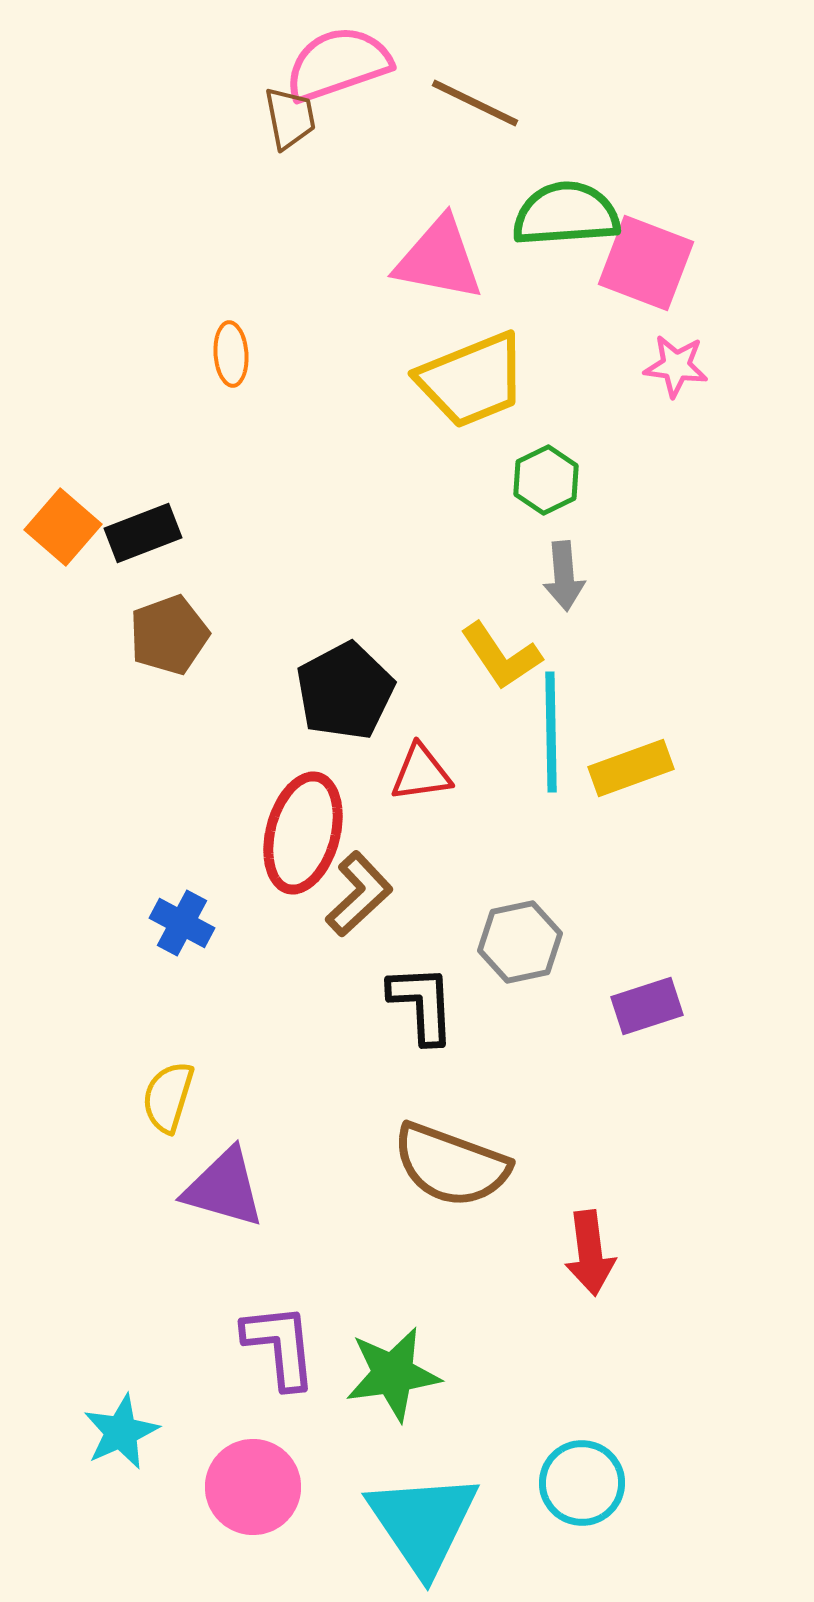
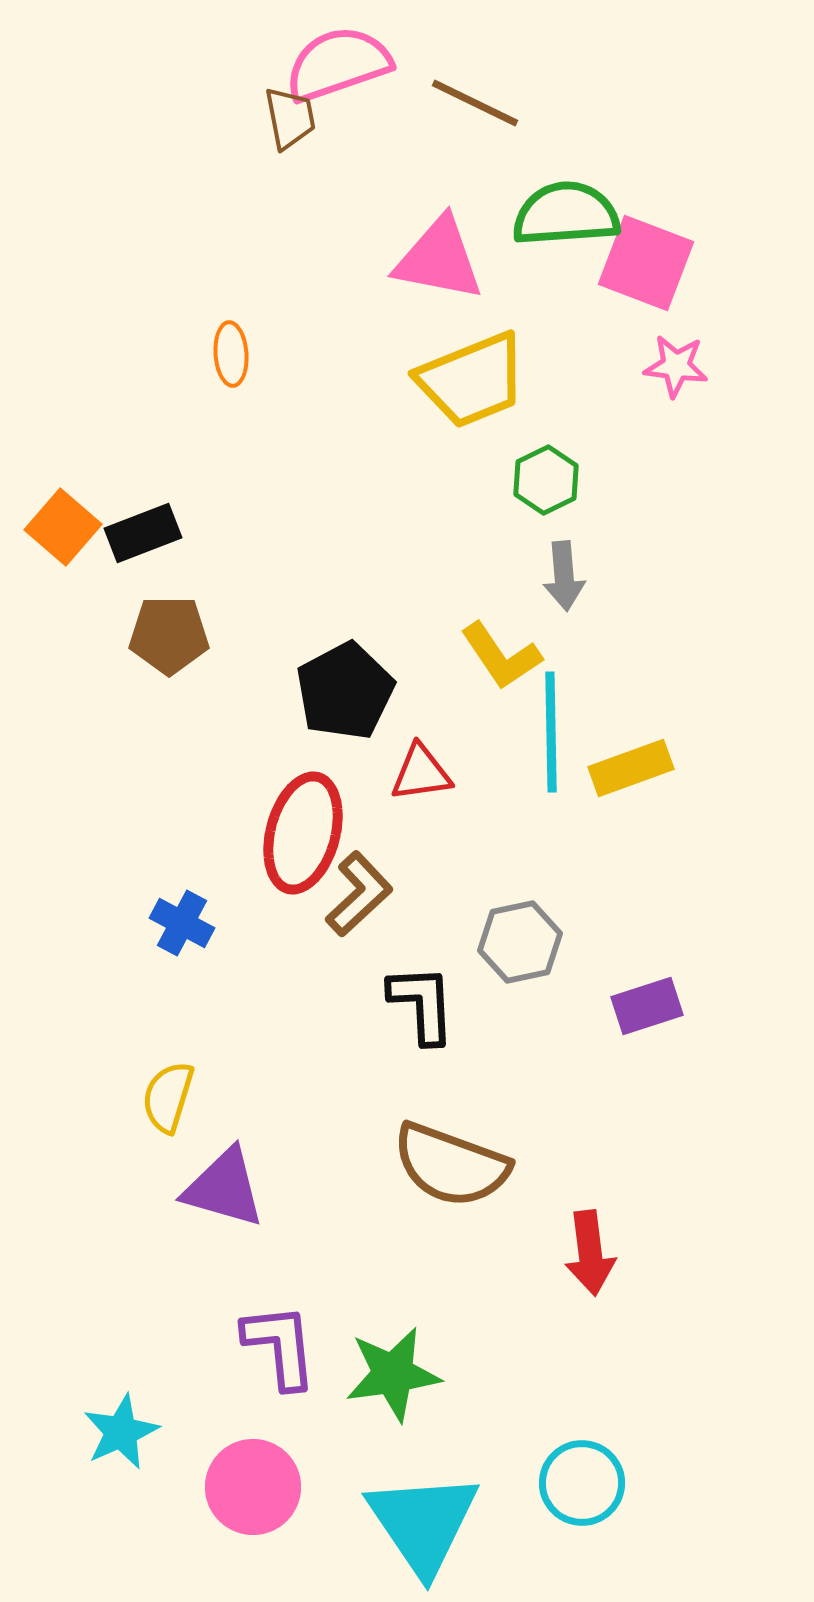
brown pentagon: rotated 20 degrees clockwise
